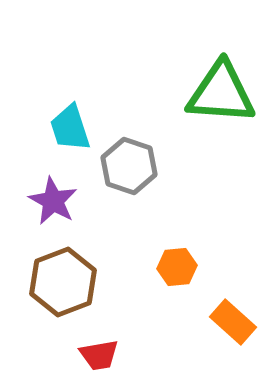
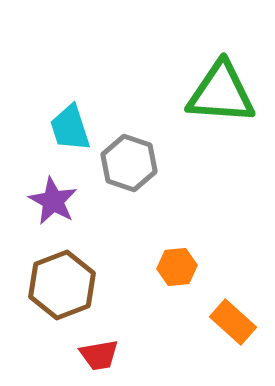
gray hexagon: moved 3 px up
brown hexagon: moved 1 px left, 3 px down
